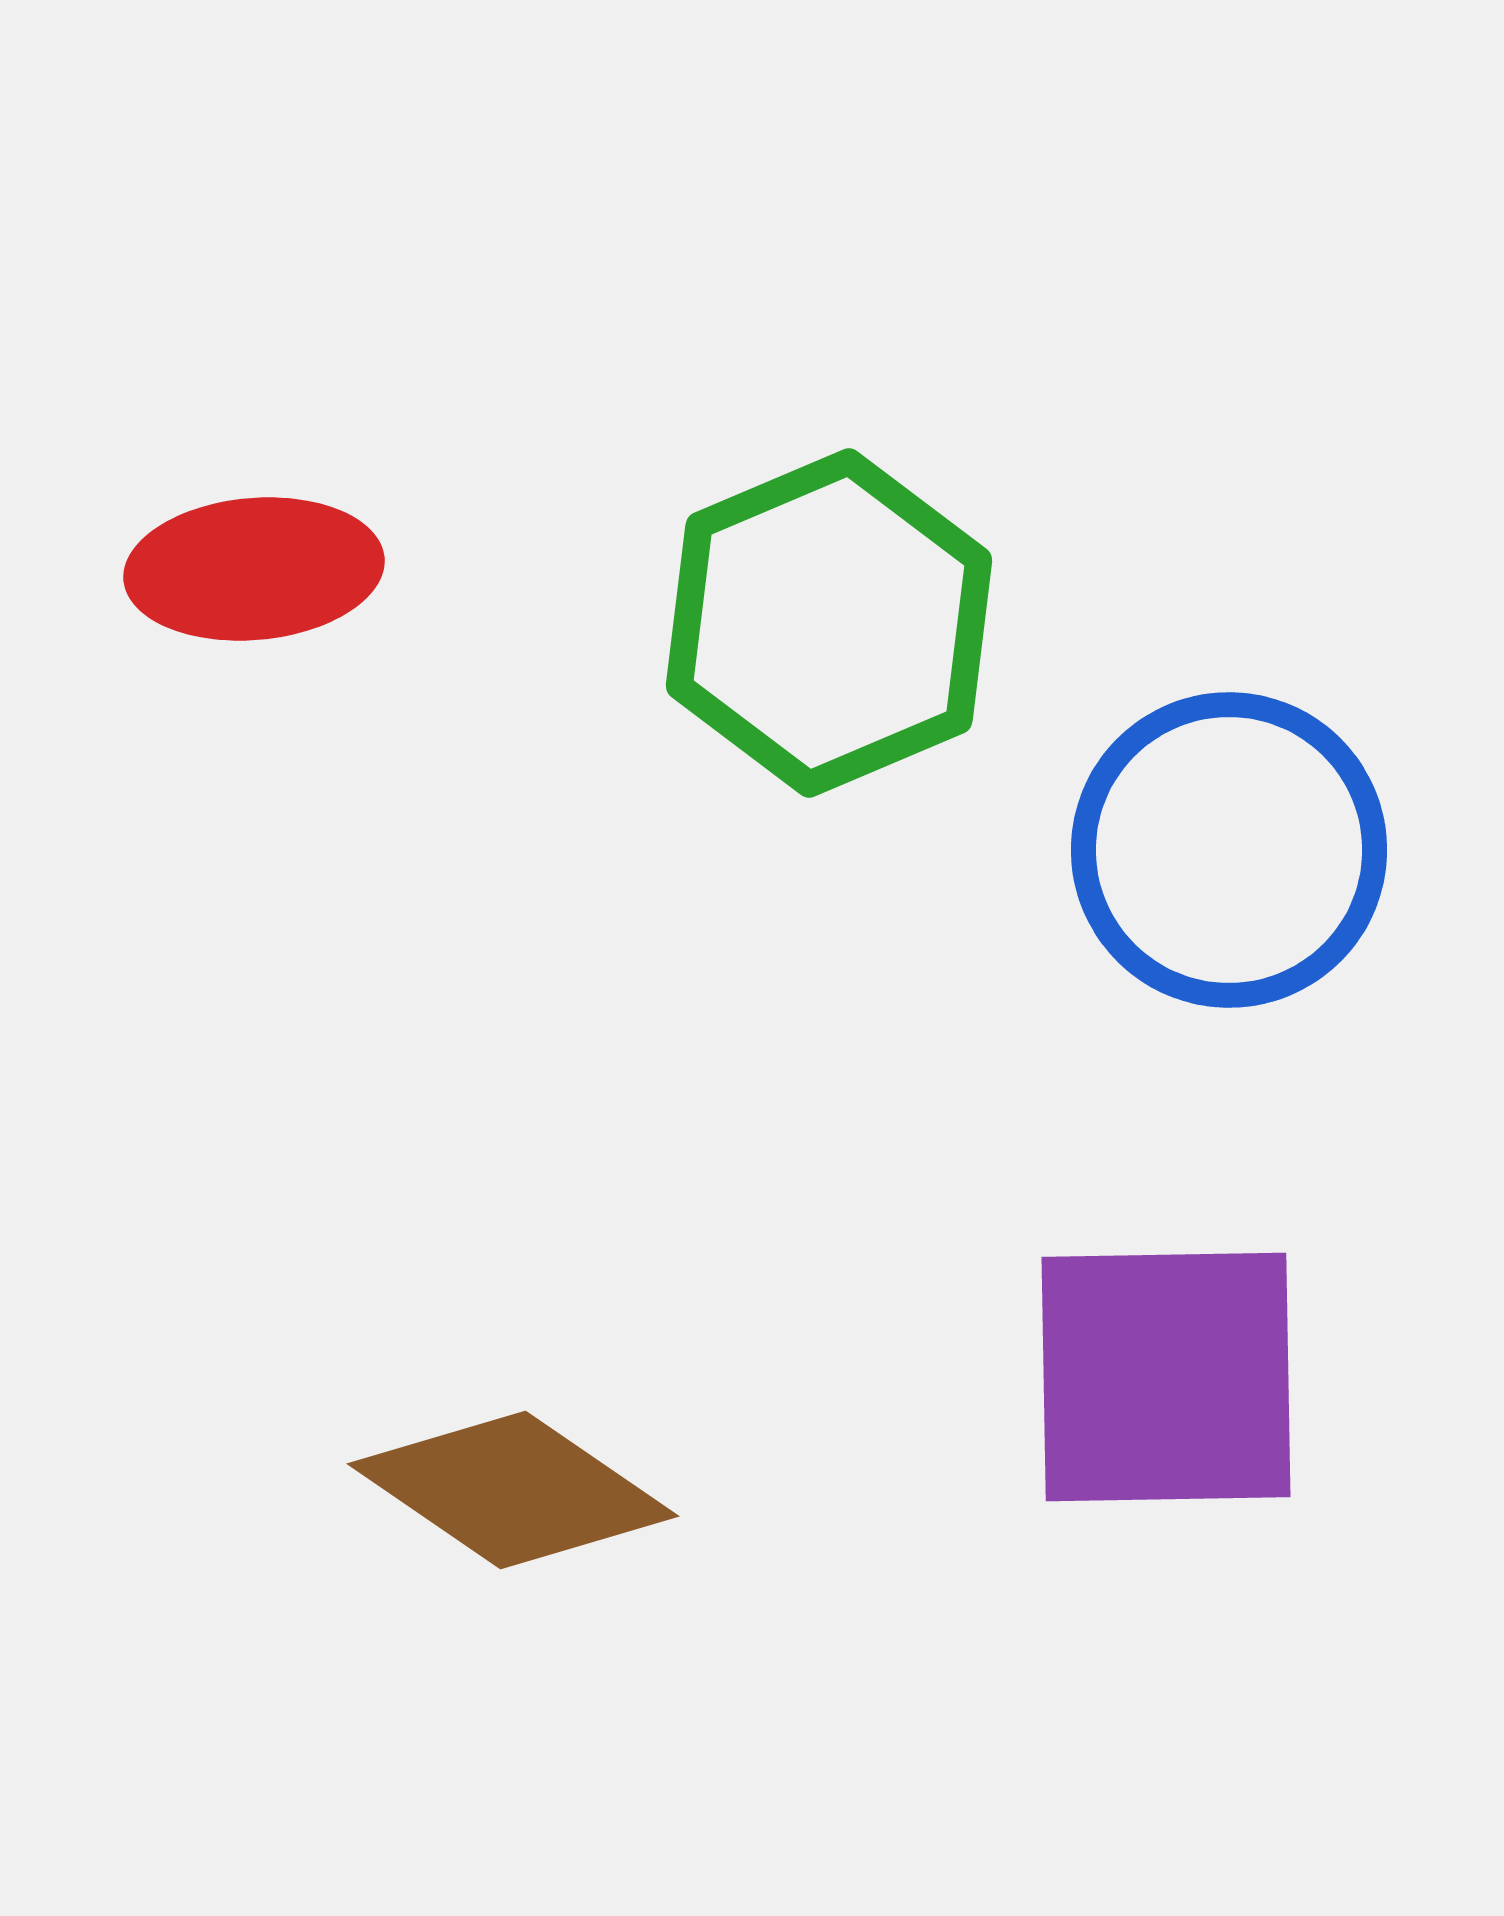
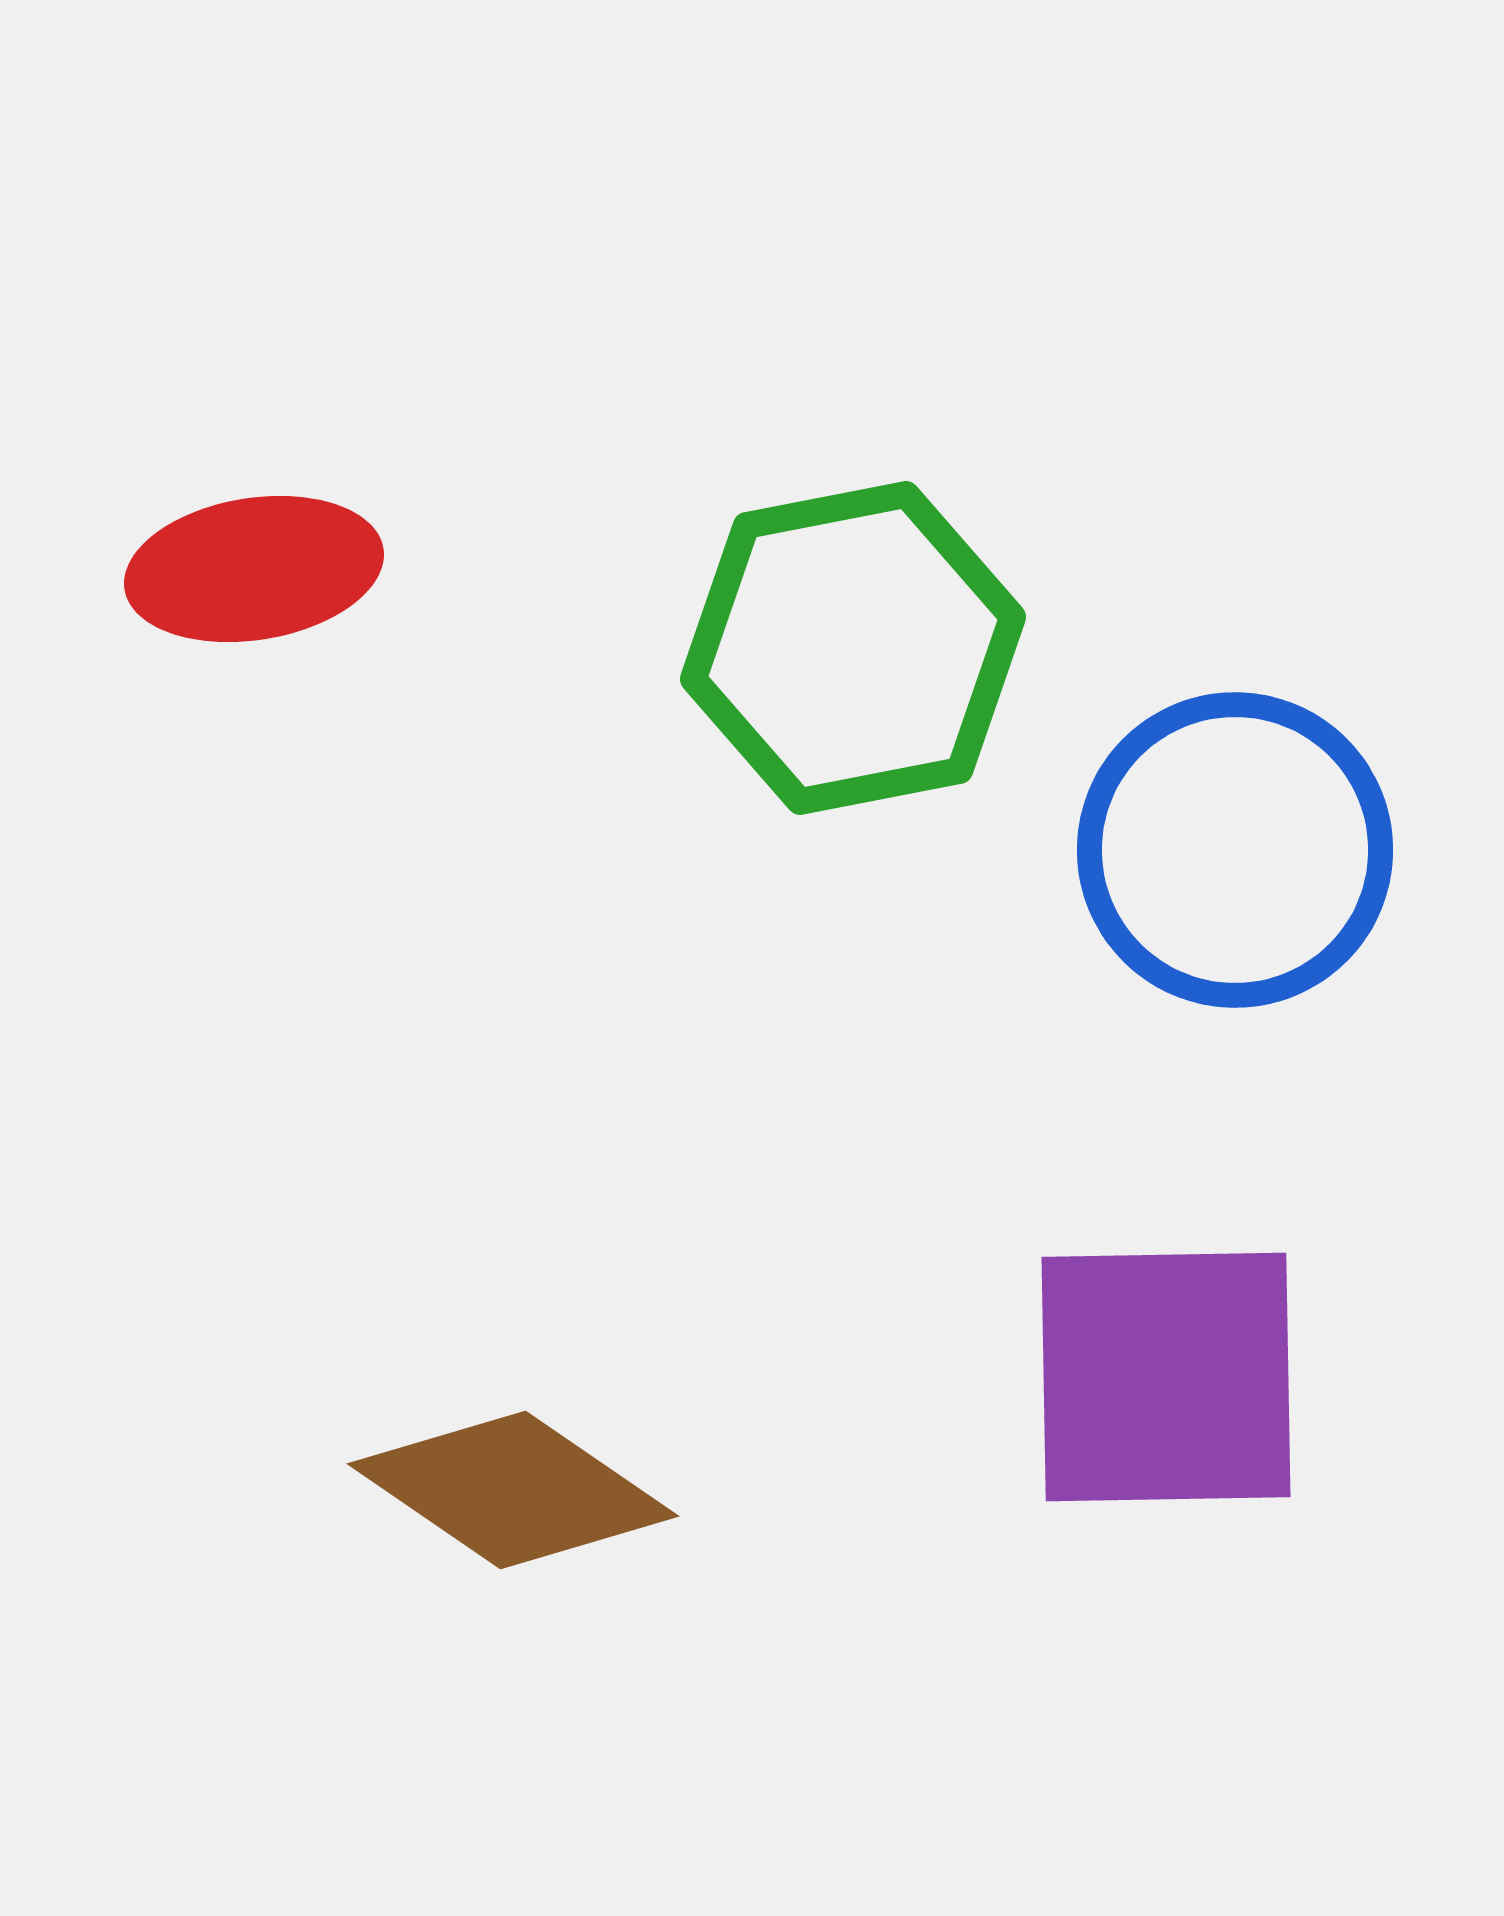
red ellipse: rotated 4 degrees counterclockwise
green hexagon: moved 24 px right, 25 px down; rotated 12 degrees clockwise
blue circle: moved 6 px right
